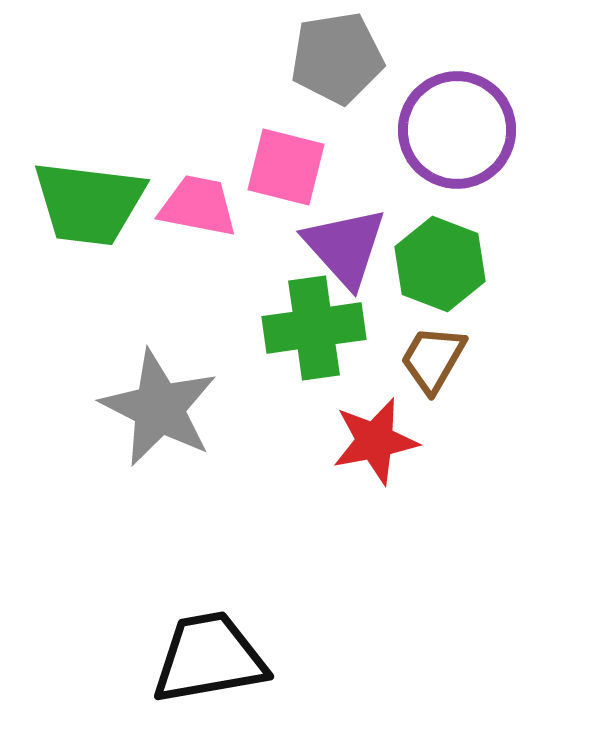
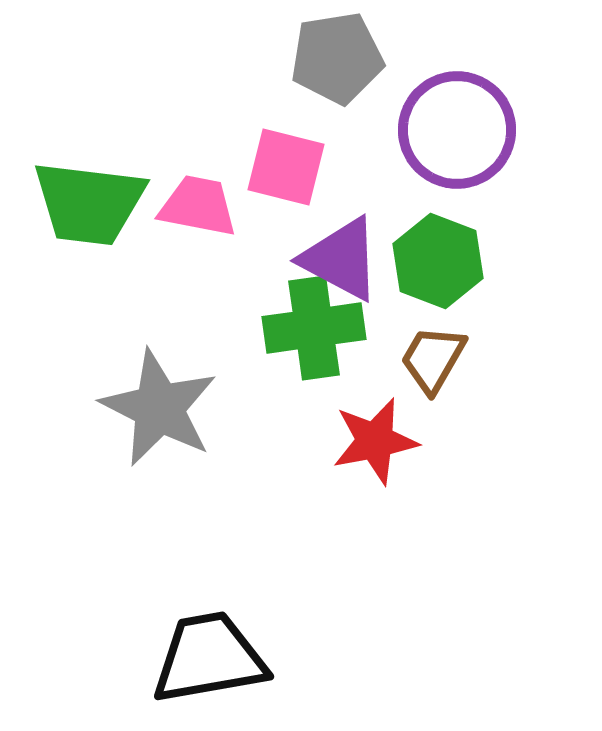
purple triangle: moved 4 px left, 12 px down; rotated 20 degrees counterclockwise
green hexagon: moved 2 px left, 3 px up
